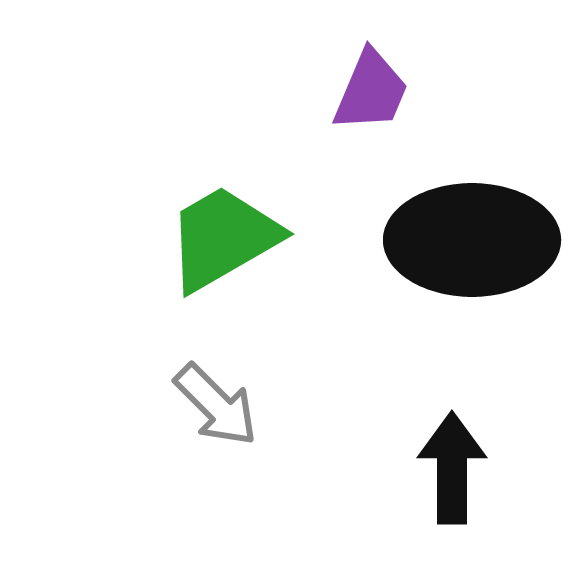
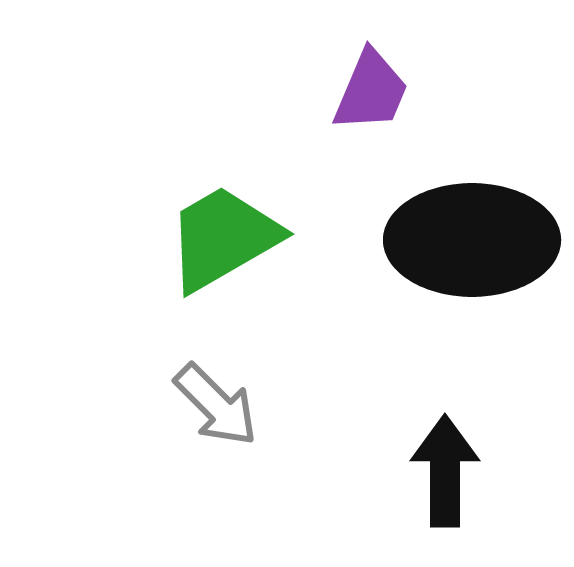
black arrow: moved 7 px left, 3 px down
